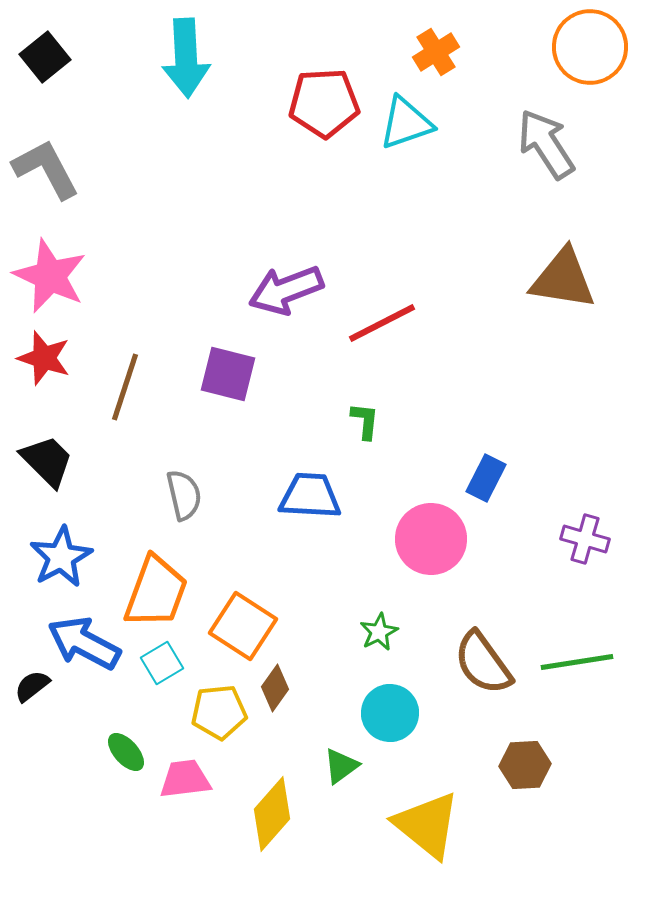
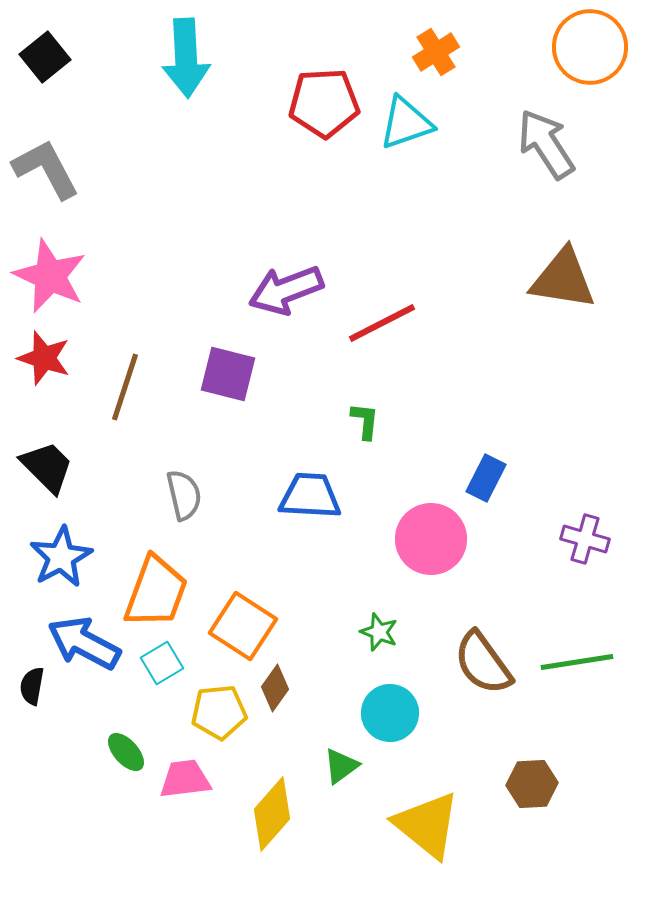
black trapezoid: moved 6 px down
green star: rotated 24 degrees counterclockwise
black semicircle: rotated 42 degrees counterclockwise
brown hexagon: moved 7 px right, 19 px down
